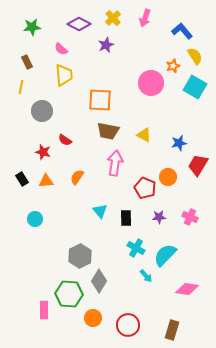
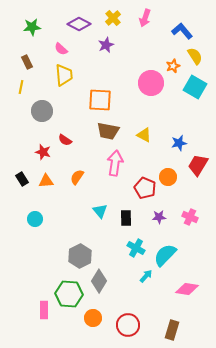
cyan arrow at (146, 276): rotated 96 degrees counterclockwise
